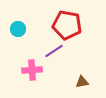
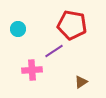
red pentagon: moved 5 px right
brown triangle: moved 1 px left; rotated 24 degrees counterclockwise
